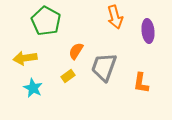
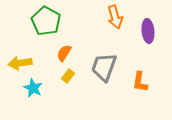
orange semicircle: moved 12 px left, 2 px down
yellow arrow: moved 5 px left, 5 px down
yellow rectangle: rotated 16 degrees counterclockwise
orange L-shape: moved 1 px left, 1 px up
